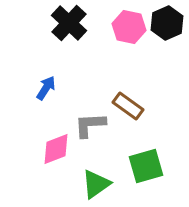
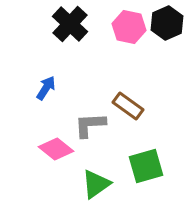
black cross: moved 1 px right, 1 px down
pink diamond: rotated 60 degrees clockwise
